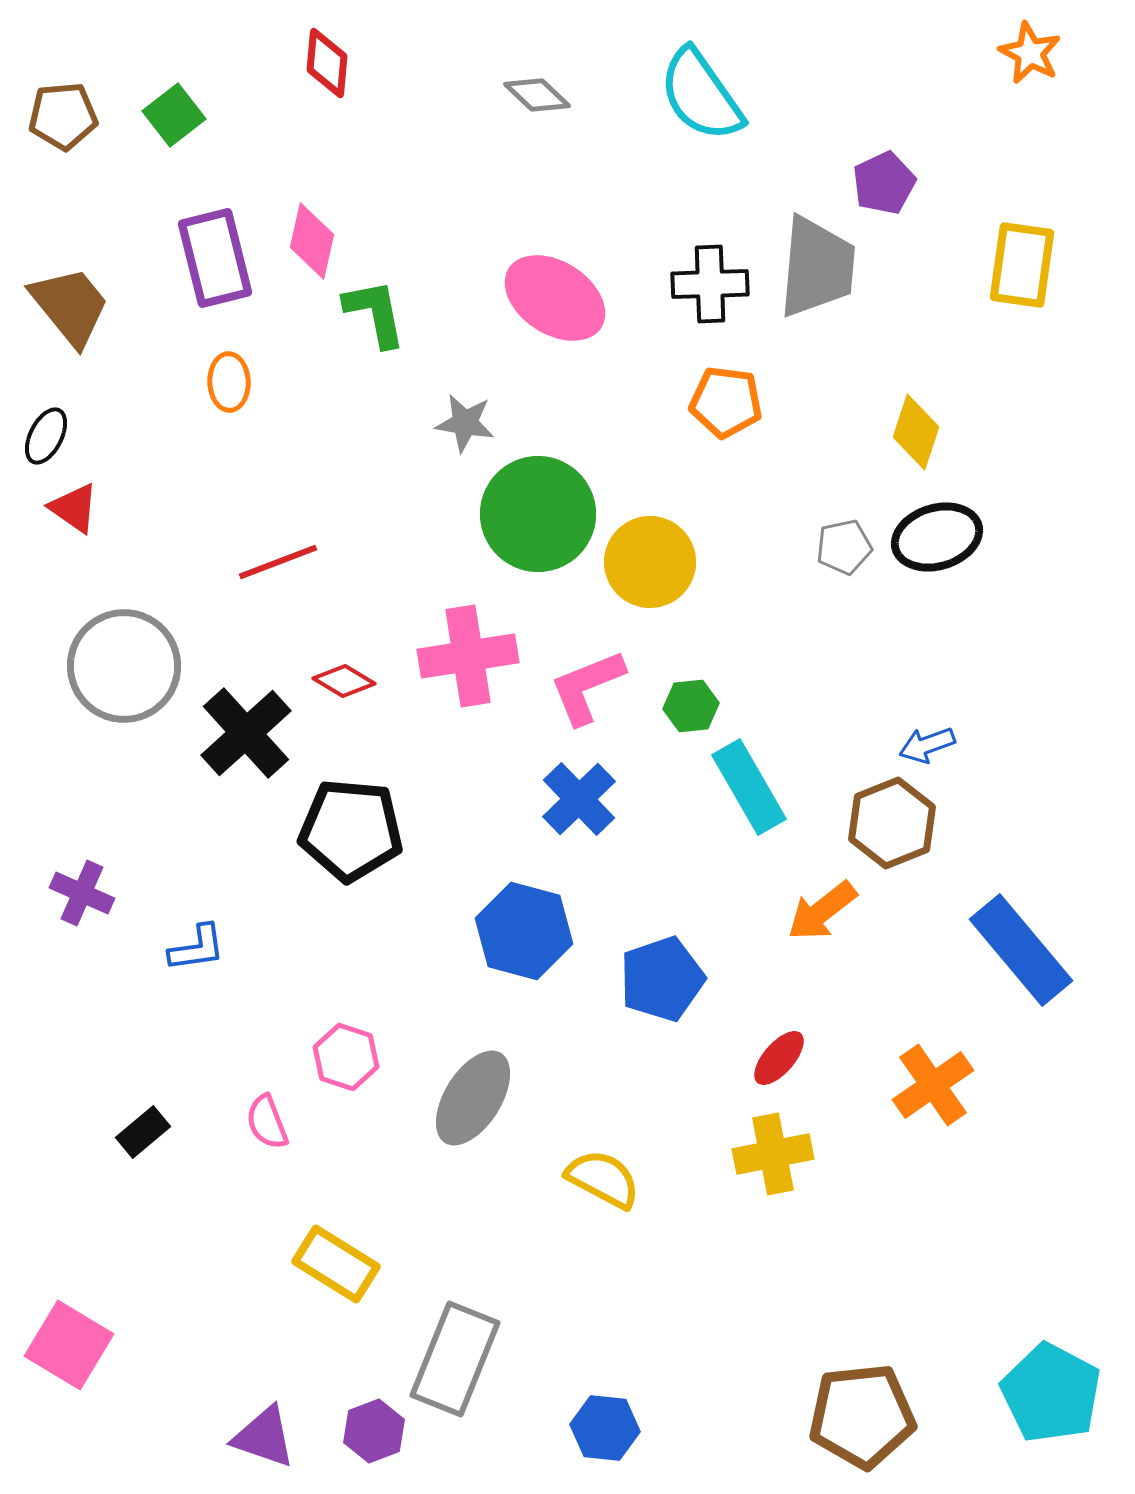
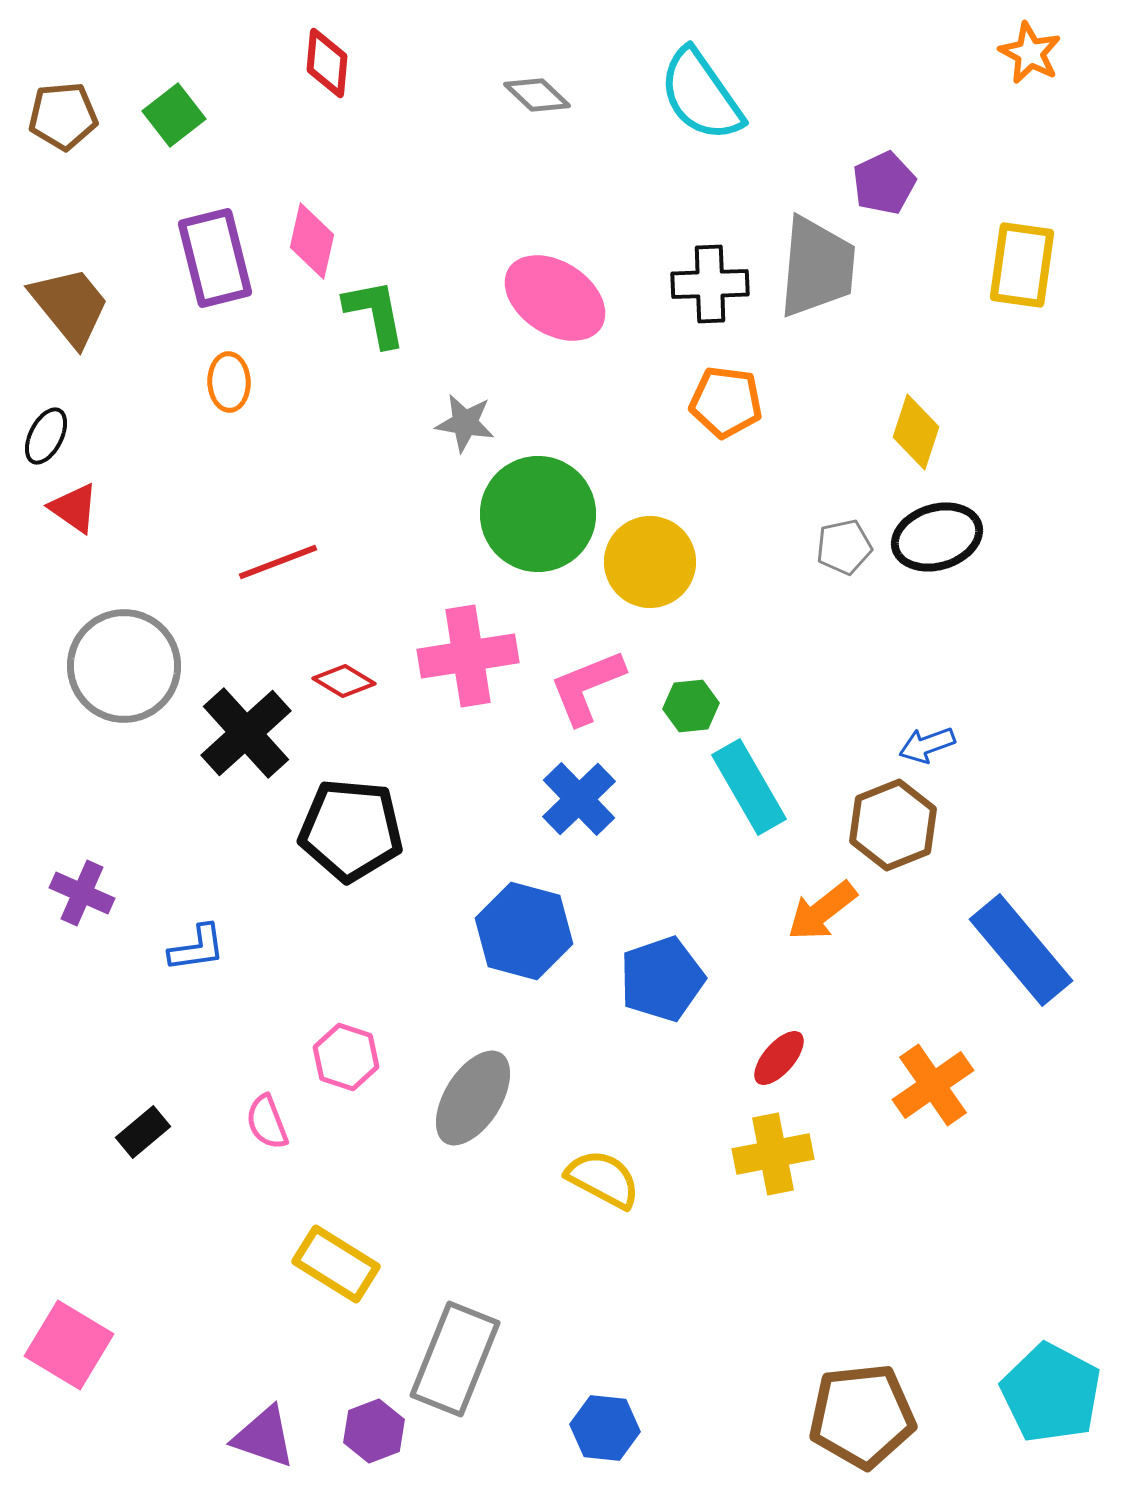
brown hexagon at (892, 823): moved 1 px right, 2 px down
